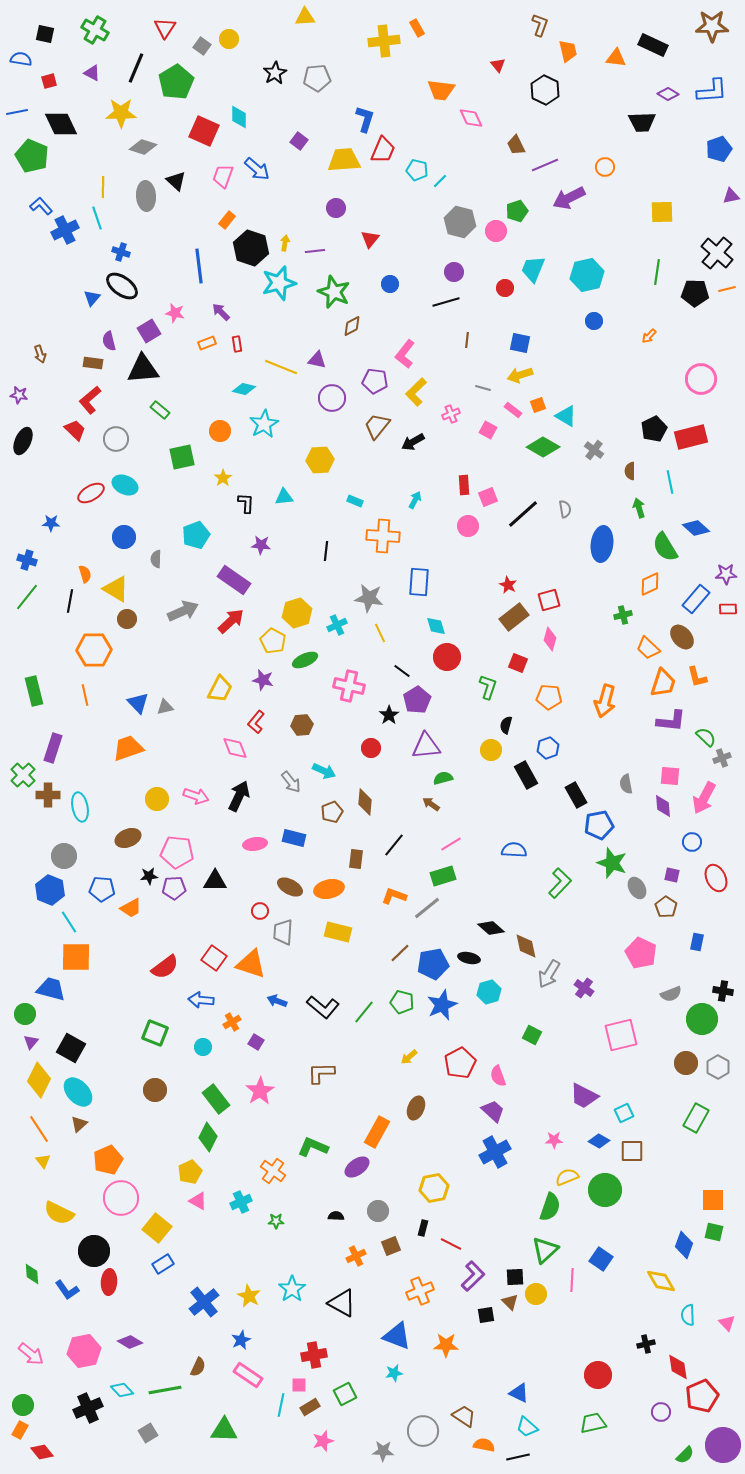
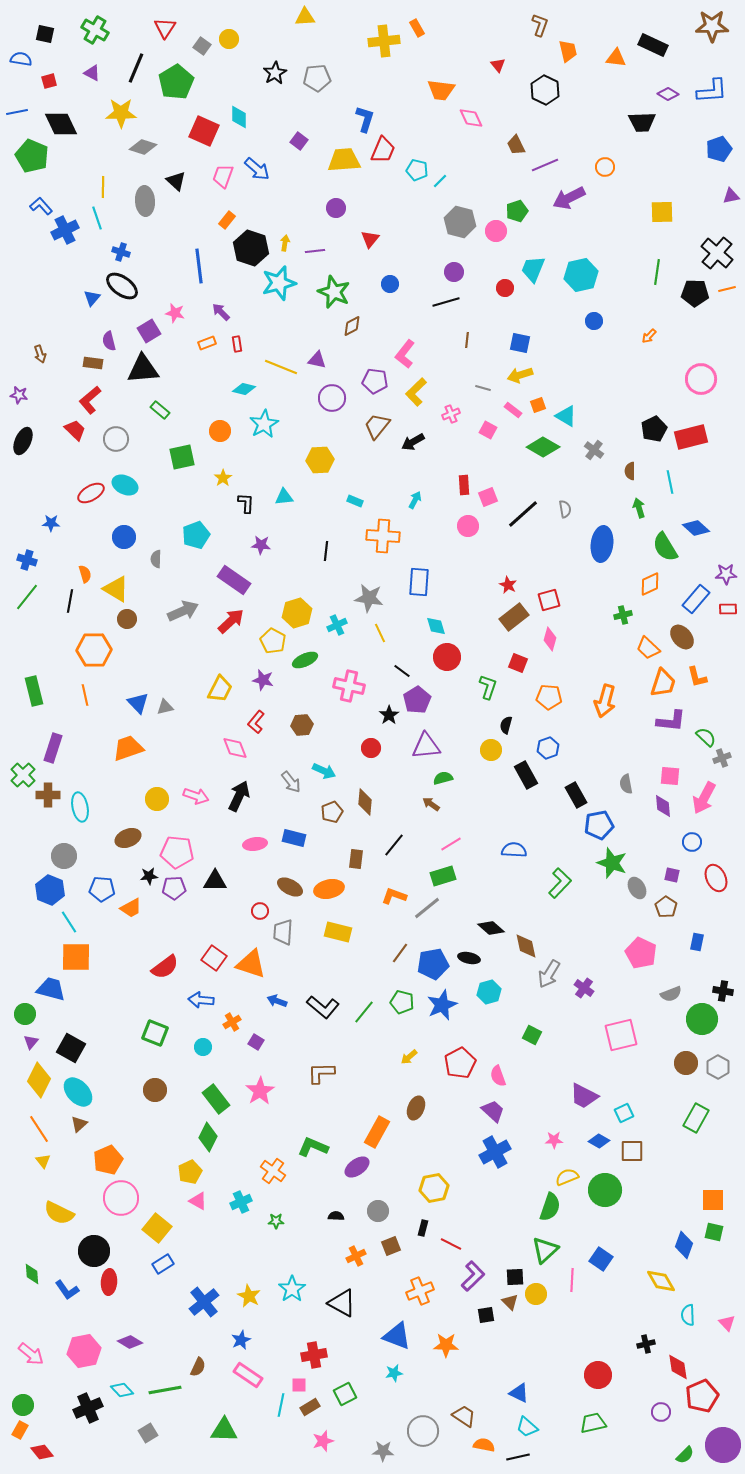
gray ellipse at (146, 196): moved 1 px left, 5 px down
cyan hexagon at (587, 275): moved 6 px left
brown line at (400, 953): rotated 10 degrees counterclockwise
